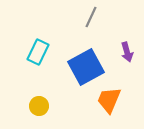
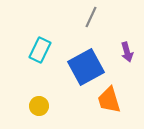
cyan rectangle: moved 2 px right, 2 px up
orange trapezoid: rotated 40 degrees counterclockwise
